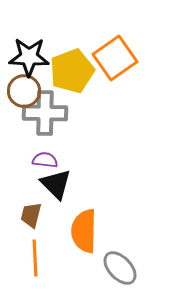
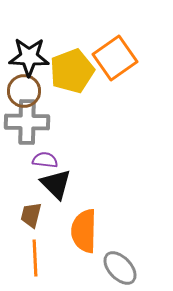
gray cross: moved 18 px left, 9 px down
